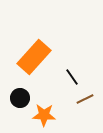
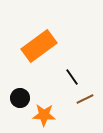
orange rectangle: moved 5 px right, 11 px up; rotated 12 degrees clockwise
